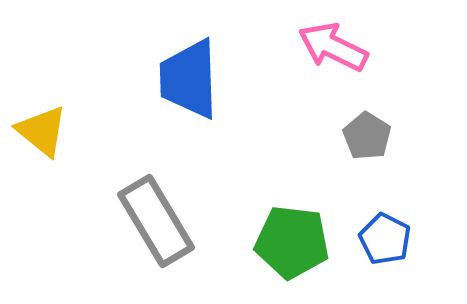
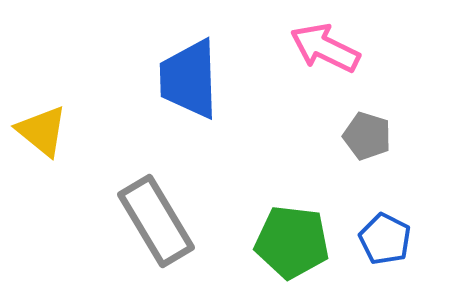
pink arrow: moved 8 px left, 1 px down
gray pentagon: rotated 15 degrees counterclockwise
